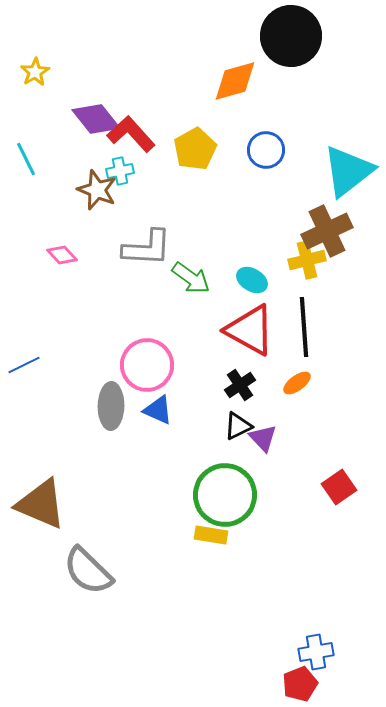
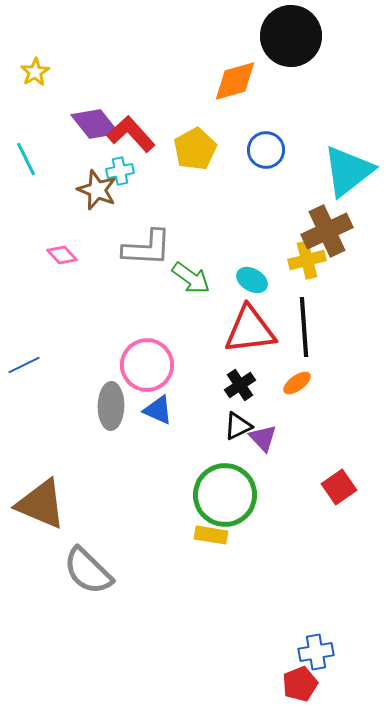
purple diamond: moved 1 px left, 5 px down
red triangle: rotated 36 degrees counterclockwise
